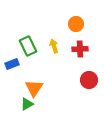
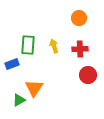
orange circle: moved 3 px right, 6 px up
green rectangle: moved 1 px up; rotated 30 degrees clockwise
red circle: moved 1 px left, 5 px up
green triangle: moved 8 px left, 4 px up
